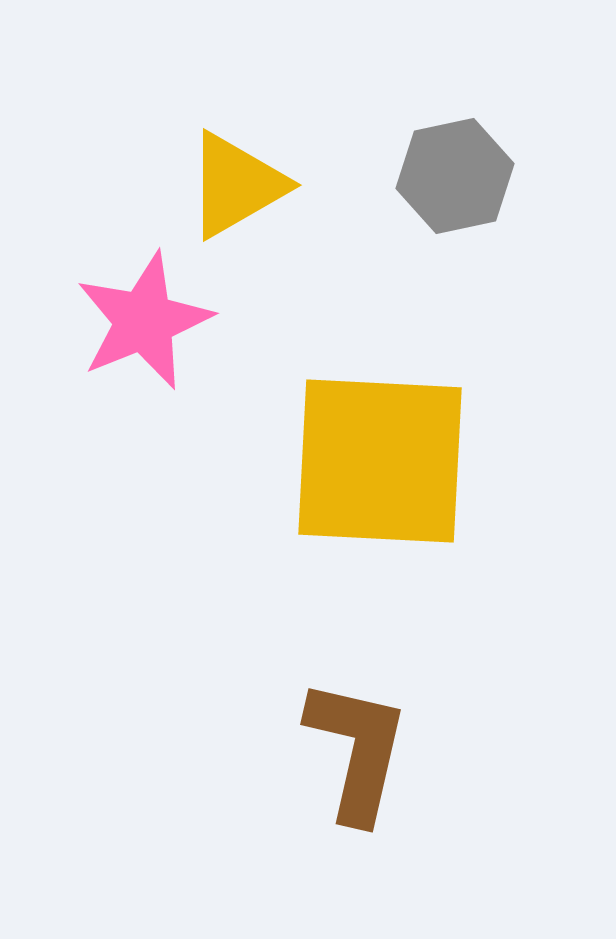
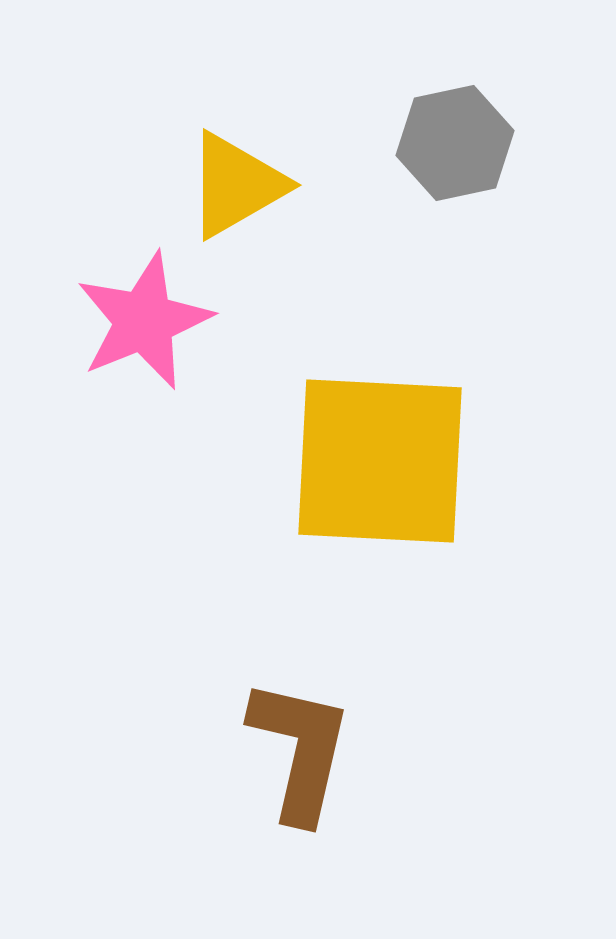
gray hexagon: moved 33 px up
brown L-shape: moved 57 px left
